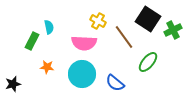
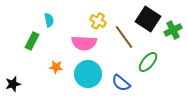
cyan semicircle: moved 7 px up
orange star: moved 9 px right
cyan circle: moved 6 px right
blue semicircle: moved 6 px right
